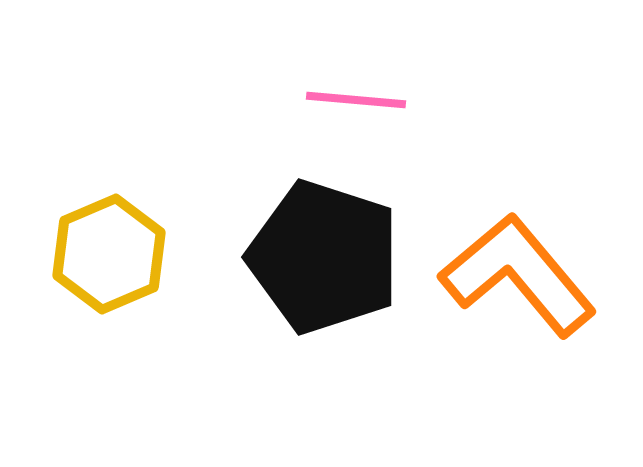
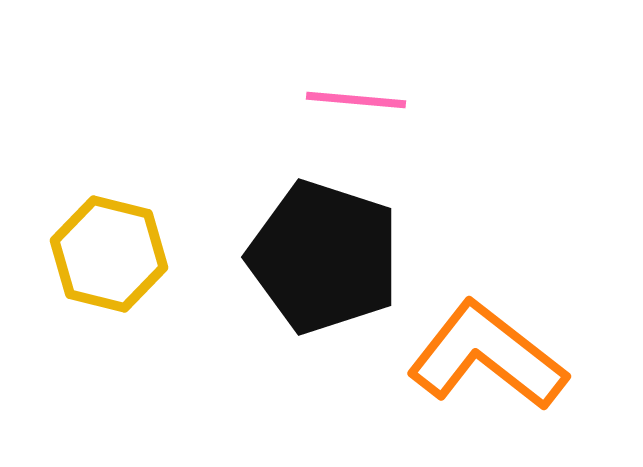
yellow hexagon: rotated 23 degrees counterclockwise
orange L-shape: moved 31 px left, 81 px down; rotated 12 degrees counterclockwise
